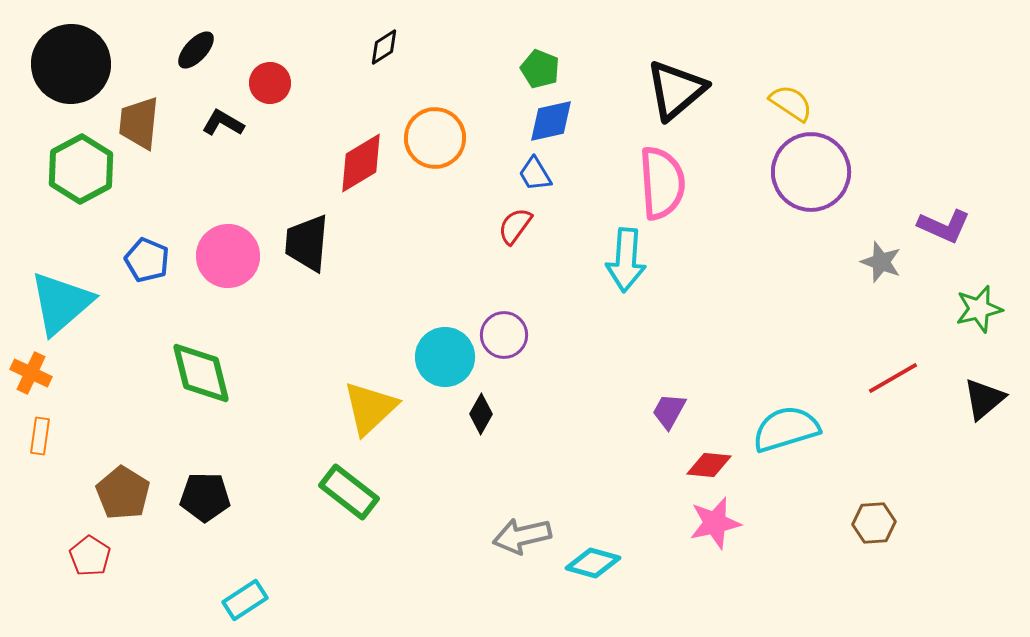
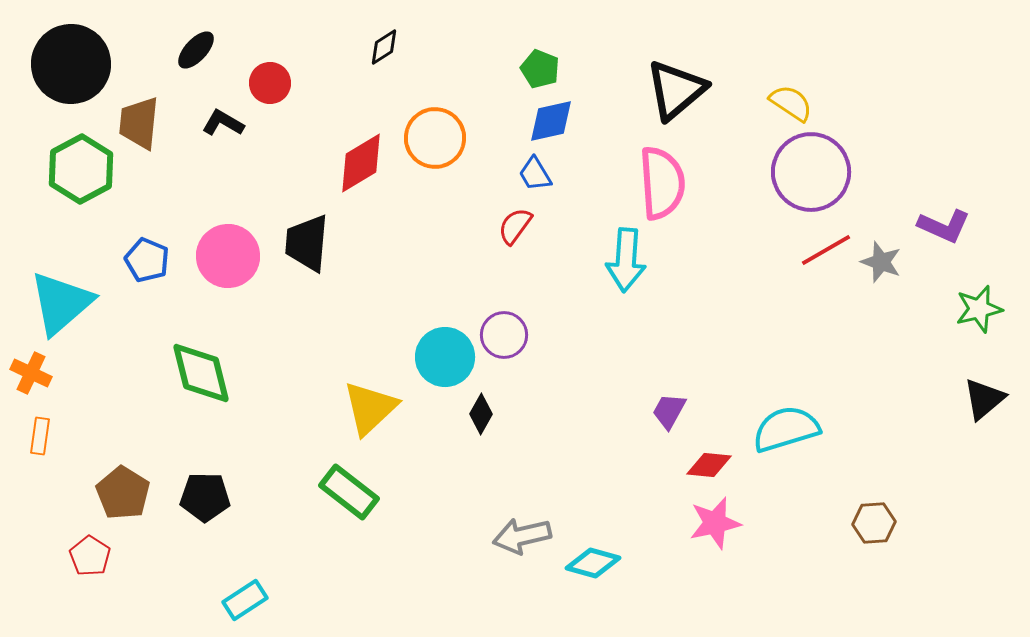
red line at (893, 378): moved 67 px left, 128 px up
